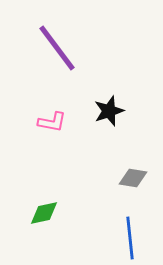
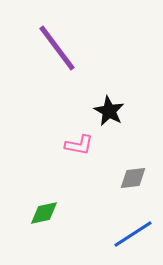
black star: rotated 24 degrees counterclockwise
pink L-shape: moved 27 px right, 23 px down
gray diamond: rotated 16 degrees counterclockwise
blue line: moved 3 px right, 4 px up; rotated 63 degrees clockwise
